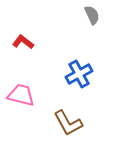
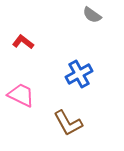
gray semicircle: rotated 150 degrees clockwise
pink trapezoid: rotated 12 degrees clockwise
